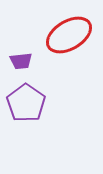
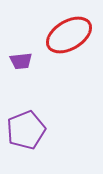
purple pentagon: moved 27 px down; rotated 15 degrees clockwise
